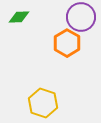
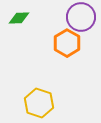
green diamond: moved 1 px down
yellow hexagon: moved 4 px left
